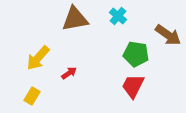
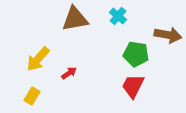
brown arrow: rotated 24 degrees counterclockwise
yellow arrow: moved 1 px down
